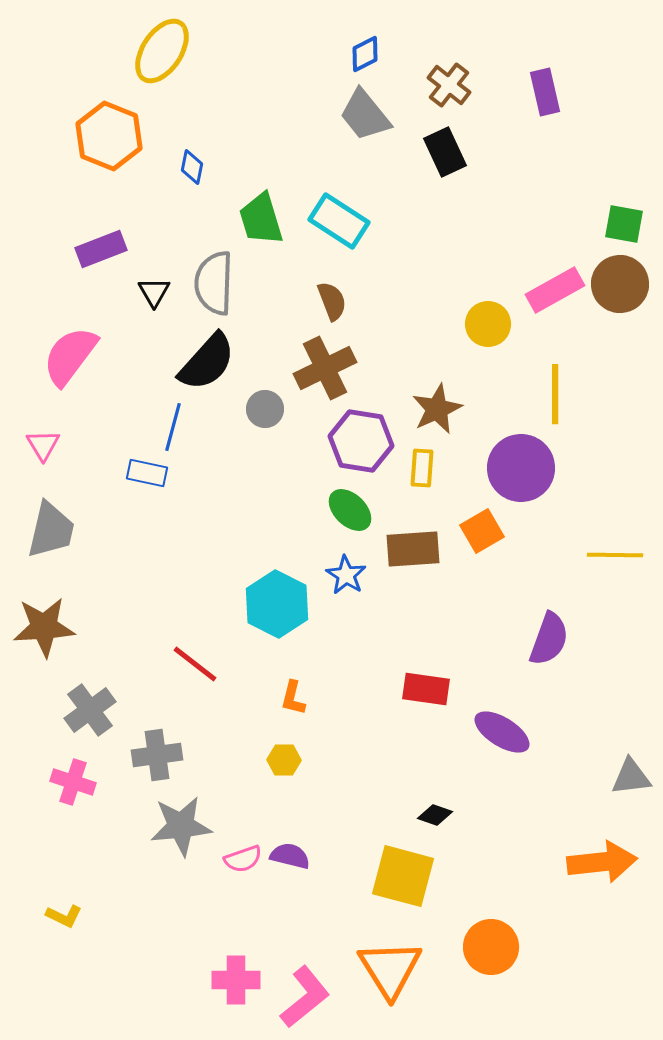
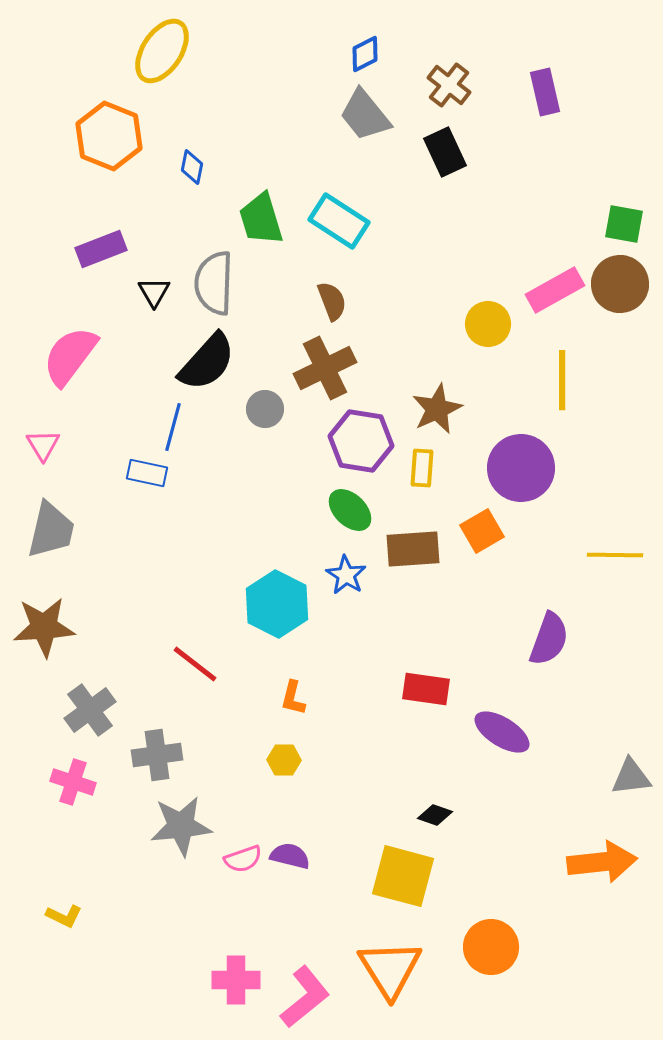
yellow line at (555, 394): moved 7 px right, 14 px up
